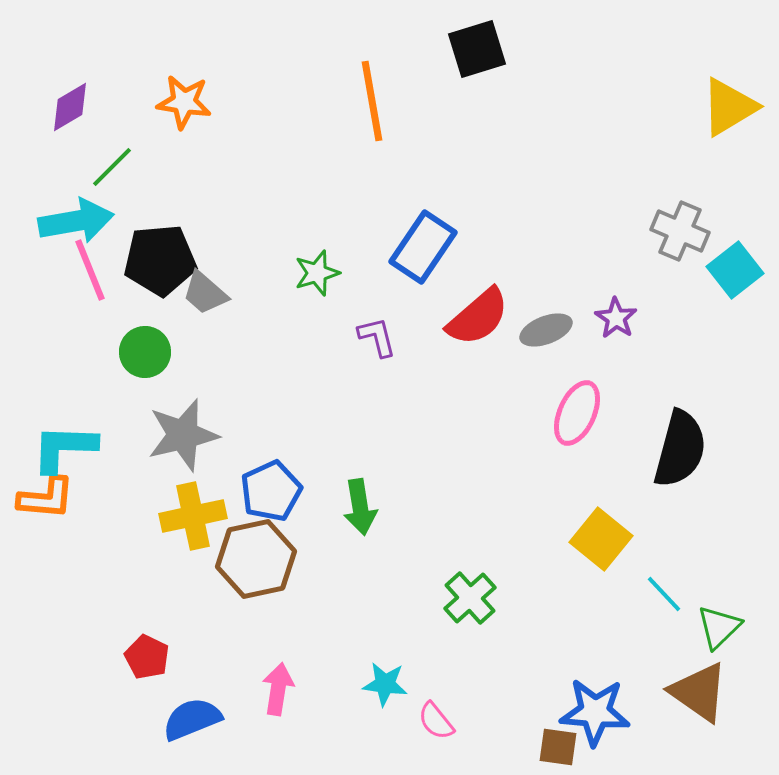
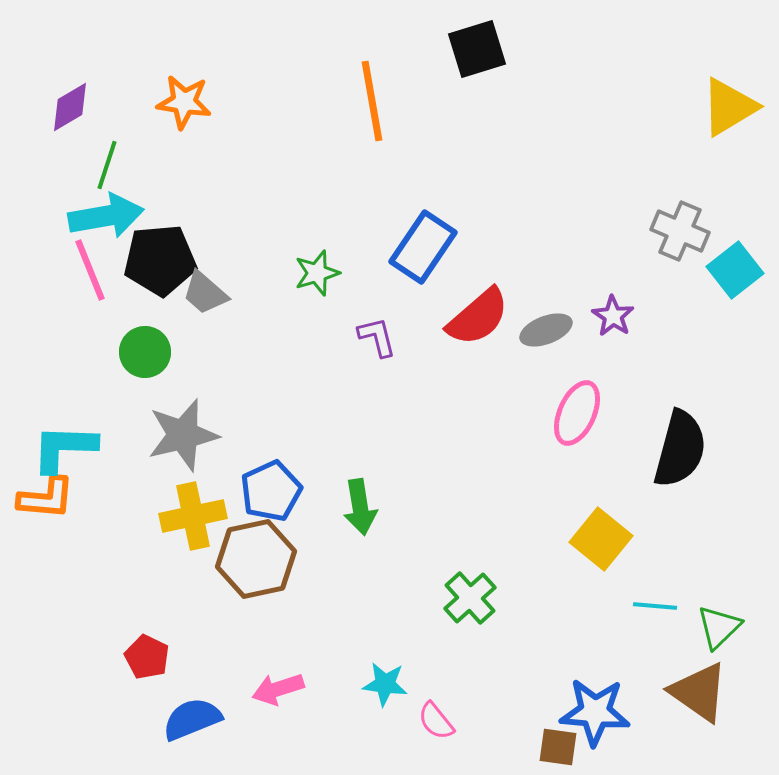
green line: moved 5 px left, 2 px up; rotated 27 degrees counterclockwise
cyan arrow: moved 30 px right, 5 px up
purple star: moved 3 px left, 2 px up
cyan line: moved 9 px left, 12 px down; rotated 42 degrees counterclockwise
pink arrow: rotated 117 degrees counterclockwise
